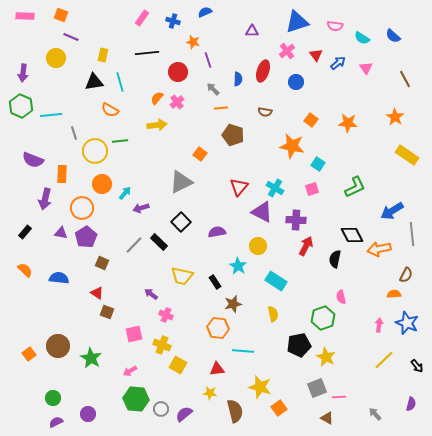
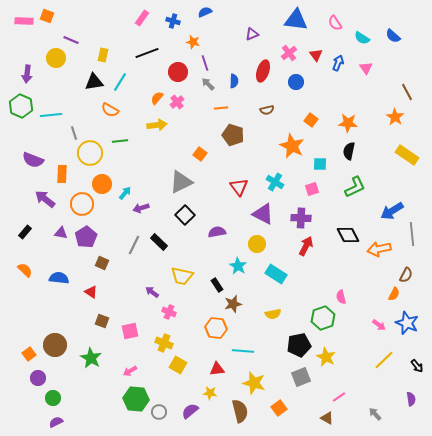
orange square at (61, 15): moved 14 px left, 1 px down
pink rectangle at (25, 16): moved 1 px left, 5 px down
blue triangle at (297, 22): moved 1 px left, 2 px up; rotated 25 degrees clockwise
pink semicircle at (335, 26): moved 3 px up; rotated 49 degrees clockwise
purple triangle at (252, 31): moved 3 px down; rotated 24 degrees counterclockwise
purple line at (71, 37): moved 3 px down
pink cross at (287, 51): moved 2 px right, 2 px down
black line at (147, 53): rotated 15 degrees counterclockwise
purple line at (208, 60): moved 3 px left, 3 px down
blue arrow at (338, 63): rotated 28 degrees counterclockwise
purple arrow at (23, 73): moved 4 px right, 1 px down
blue semicircle at (238, 79): moved 4 px left, 2 px down
brown line at (405, 79): moved 2 px right, 13 px down
cyan line at (120, 82): rotated 48 degrees clockwise
gray arrow at (213, 89): moved 5 px left, 5 px up
brown semicircle at (265, 112): moved 2 px right, 2 px up; rotated 24 degrees counterclockwise
orange star at (292, 146): rotated 15 degrees clockwise
yellow circle at (95, 151): moved 5 px left, 2 px down
cyan square at (318, 164): moved 2 px right; rotated 32 degrees counterclockwise
red triangle at (239, 187): rotated 18 degrees counterclockwise
cyan cross at (275, 188): moved 6 px up
purple arrow at (45, 199): rotated 115 degrees clockwise
orange circle at (82, 208): moved 4 px up
purple triangle at (262, 212): moved 1 px right, 2 px down
purple cross at (296, 220): moved 5 px right, 2 px up
black square at (181, 222): moved 4 px right, 7 px up
black diamond at (352, 235): moved 4 px left
gray line at (134, 245): rotated 18 degrees counterclockwise
yellow circle at (258, 246): moved 1 px left, 2 px up
black semicircle at (335, 259): moved 14 px right, 108 px up
cyan rectangle at (276, 281): moved 7 px up
black rectangle at (215, 282): moved 2 px right, 3 px down
red triangle at (97, 293): moved 6 px left, 1 px up
purple arrow at (151, 294): moved 1 px right, 2 px up
orange semicircle at (394, 294): rotated 120 degrees clockwise
brown square at (107, 312): moved 5 px left, 9 px down
yellow semicircle at (273, 314): rotated 91 degrees clockwise
pink cross at (166, 315): moved 3 px right, 3 px up
pink arrow at (379, 325): rotated 120 degrees clockwise
orange hexagon at (218, 328): moved 2 px left
pink square at (134, 334): moved 4 px left, 3 px up
yellow cross at (162, 345): moved 2 px right, 2 px up
brown circle at (58, 346): moved 3 px left, 1 px up
yellow star at (260, 387): moved 6 px left, 4 px up
gray square at (317, 388): moved 16 px left, 11 px up
pink line at (339, 397): rotated 32 degrees counterclockwise
purple semicircle at (411, 404): moved 5 px up; rotated 24 degrees counterclockwise
gray circle at (161, 409): moved 2 px left, 3 px down
brown semicircle at (235, 411): moved 5 px right
purple circle at (88, 414): moved 50 px left, 36 px up
purple semicircle at (184, 414): moved 6 px right, 3 px up
